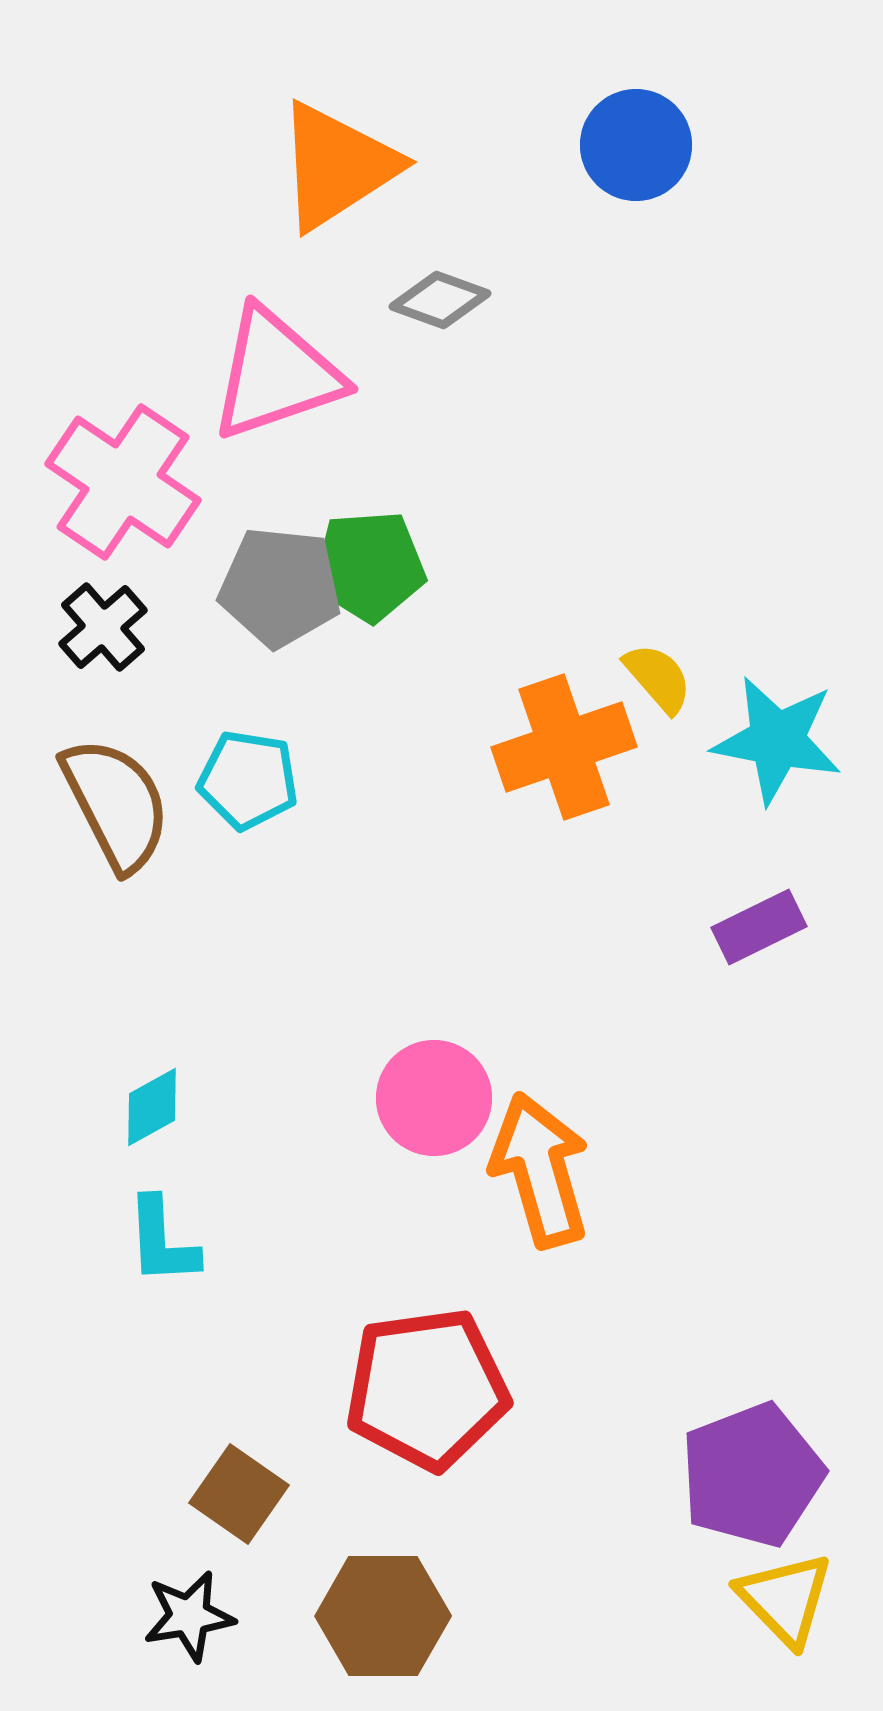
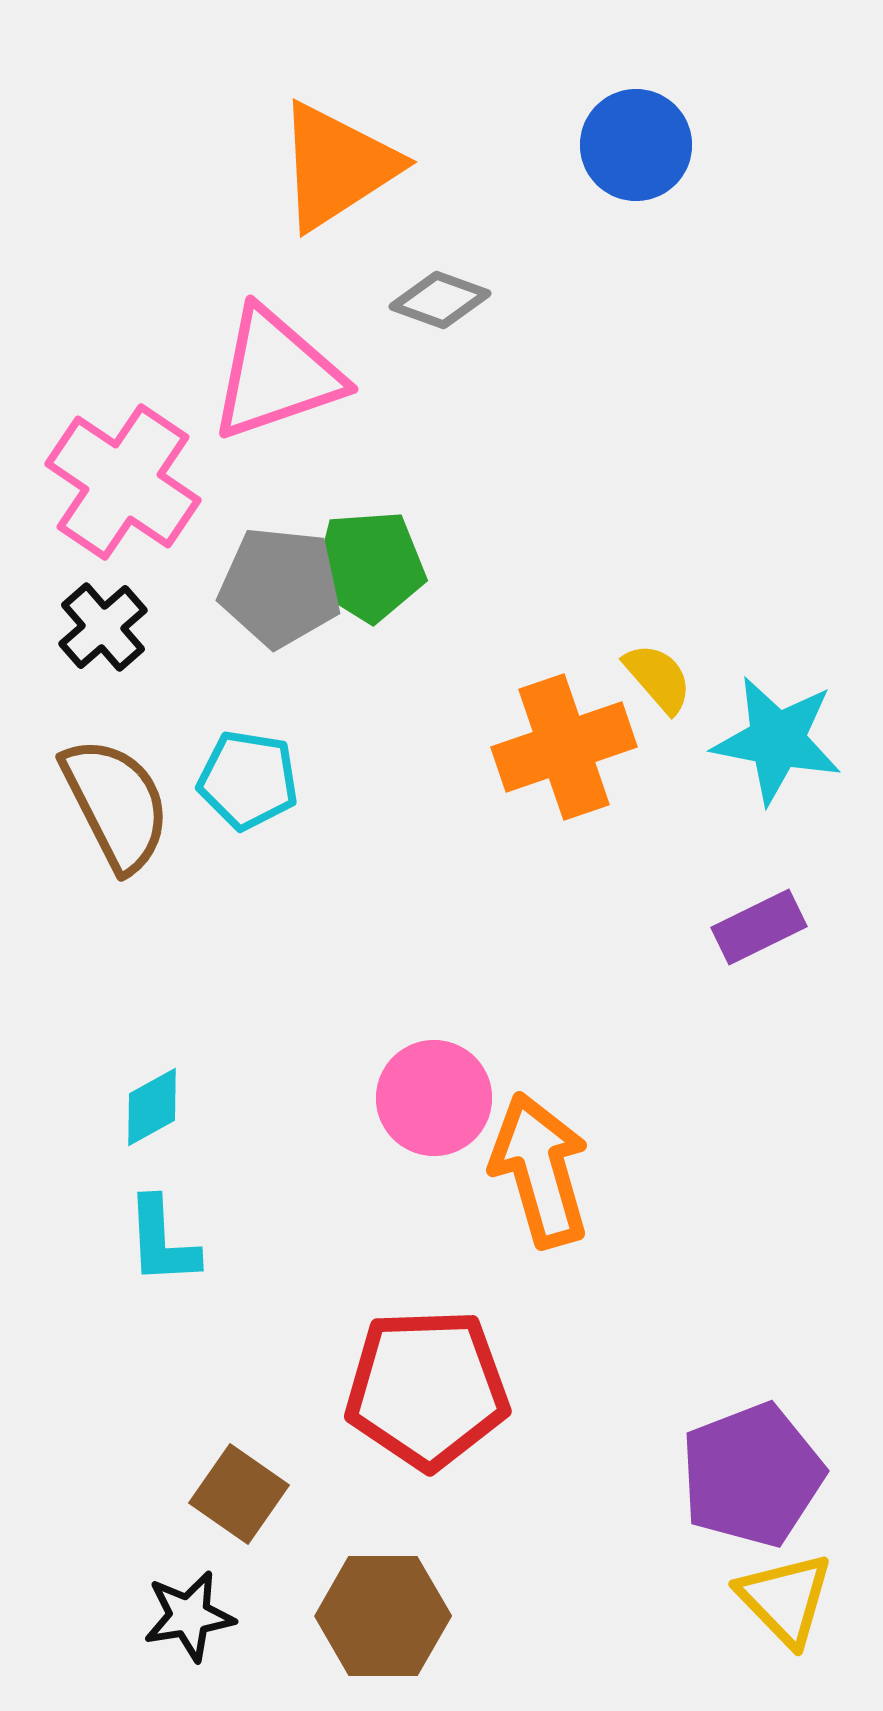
red pentagon: rotated 6 degrees clockwise
